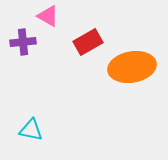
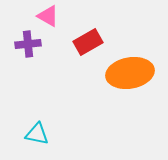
purple cross: moved 5 px right, 2 px down
orange ellipse: moved 2 px left, 6 px down
cyan triangle: moved 6 px right, 4 px down
